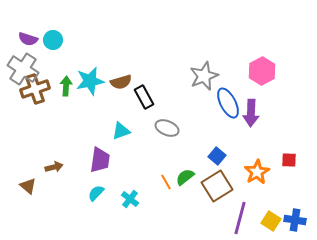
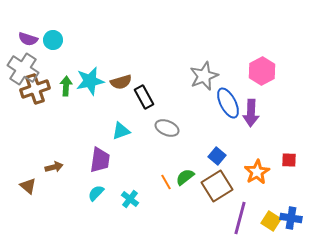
blue cross: moved 4 px left, 2 px up
